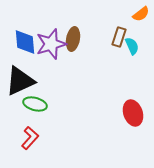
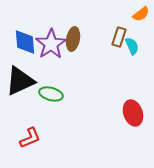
purple star: rotated 16 degrees counterclockwise
green ellipse: moved 16 px right, 10 px up
red L-shape: rotated 25 degrees clockwise
